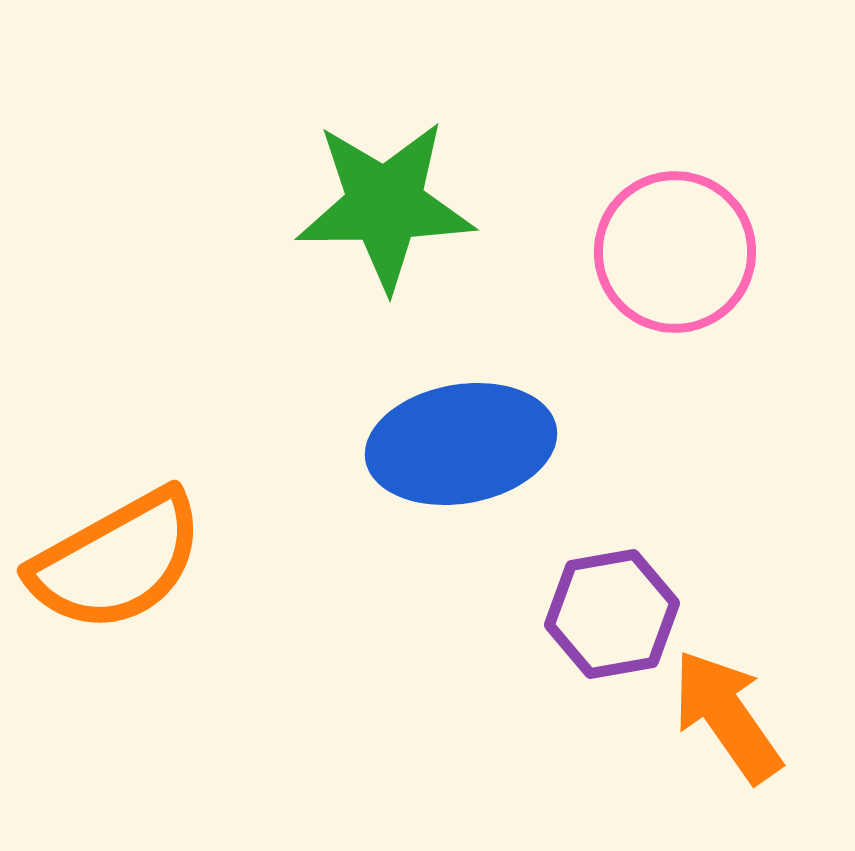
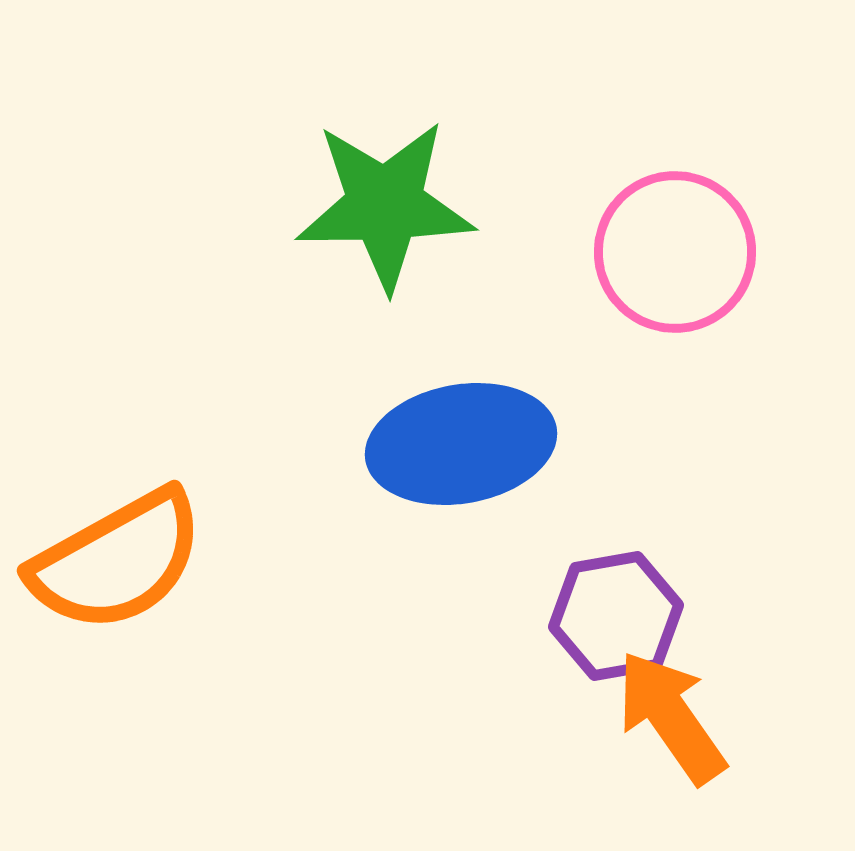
purple hexagon: moved 4 px right, 2 px down
orange arrow: moved 56 px left, 1 px down
